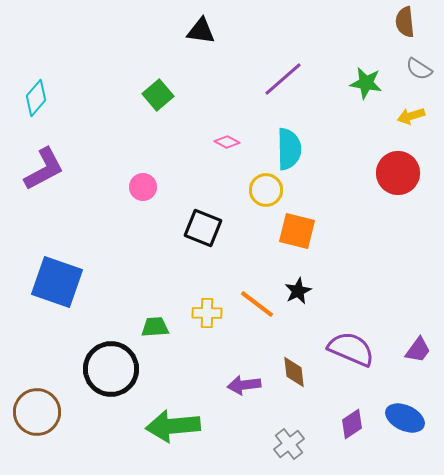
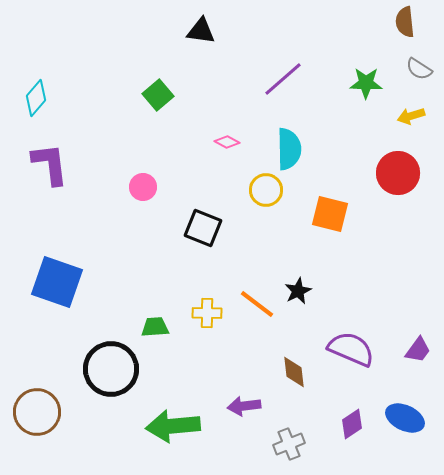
green star: rotated 8 degrees counterclockwise
purple L-shape: moved 6 px right, 5 px up; rotated 69 degrees counterclockwise
orange square: moved 33 px right, 17 px up
purple arrow: moved 21 px down
gray cross: rotated 16 degrees clockwise
